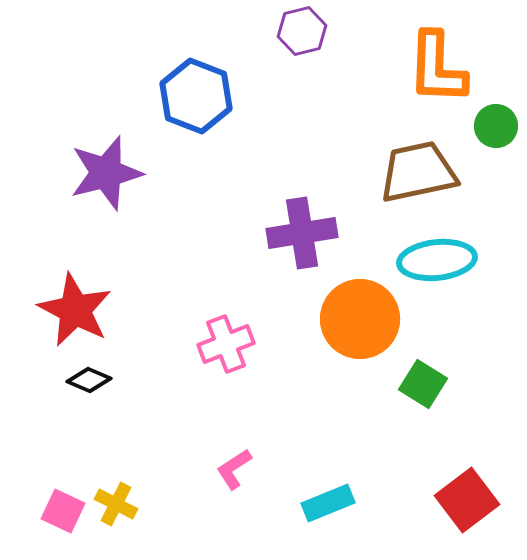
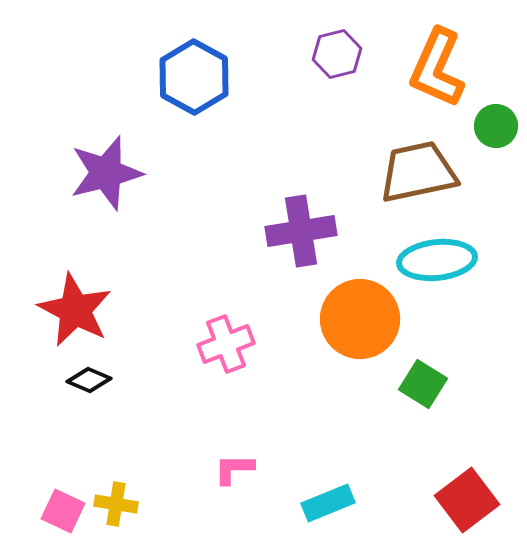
purple hexagon: moved 35 px right, 23 px down
orange L-shape: rotated 22 degrees clockwise
blue hexagon: moved 2 px left, 19 px up; rotated 8 degrees clockwise
purple cross: moved 1 px left, 2 px up
pink L-shape: rotated 33 degrees clockwise
yellow cross: rotated 18 degrees counterclockwise
